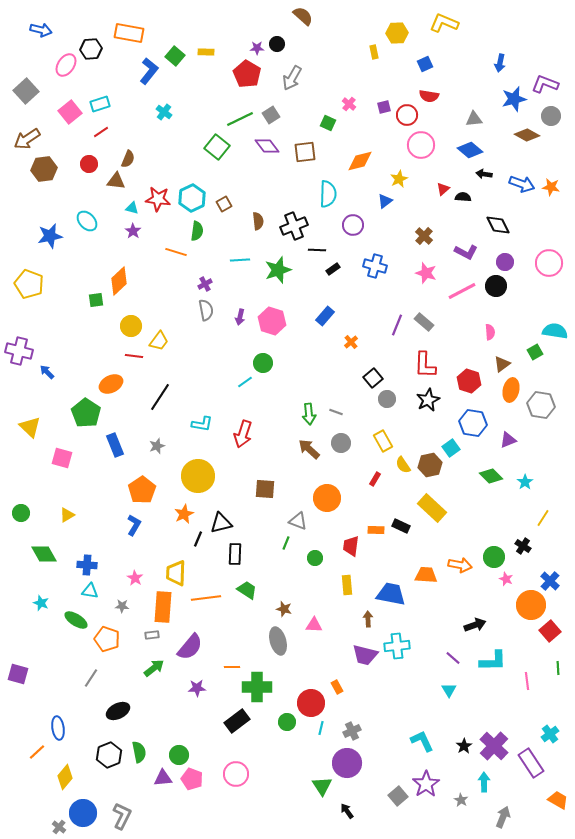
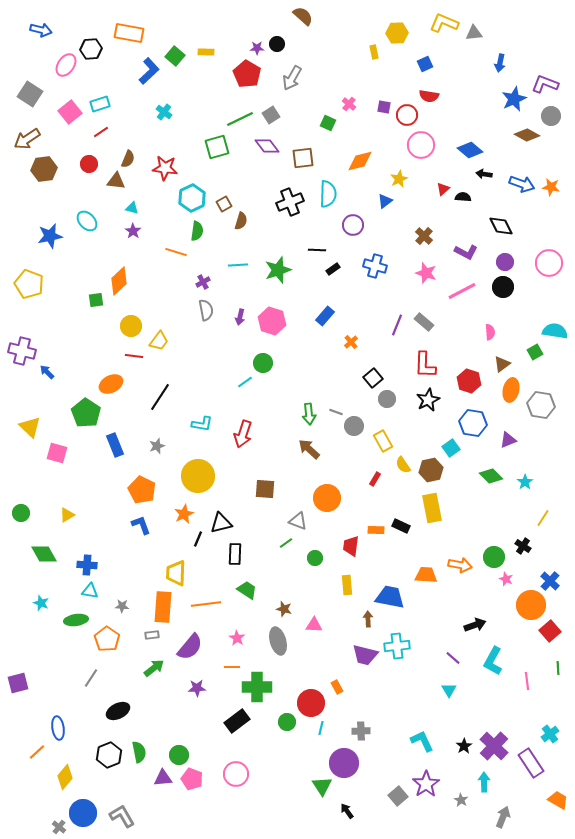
blue L-shape at (149, 71): rotated 8 degrees clockwise
gray square at (26, 91): moved 4 px right, 3 px down; rotated 15 degrees counterclockwise
blue star at (514, 99): rotated 10 degrees counterclockwise
purple square at (384, 107): rotated 24 degrees clockwise
gray triangle at (474, 119): moved 86 px up
green square at (217, 147): rotated 35 degrees clockwise
brown square at (305, 152): moved 2 px left, 6 px down
red star at (158, 199): moved 7 px right, 31 px up
brown semicircle at (258, 221): moved 17 px left; rotated 24 degrees clockwise
black diamond at (498, 225): moved 3 px right, 1 px down
black cross at (294, 226): moved 4 px left, 24 px up
cyan line at (240, 260): moved 2 px left, 5 px down
purple cross at (205, 284): moved 2 px left, 2 px up
black circle at (496, 286): moved 7 px right, 1 px down
purple cross at (19, 351): moved 3 px right
gray circle at (341, 443): moved 13 px right, 17 px up
pink square at (62, 458): moved 5 px left, 5 px up
brown hexagon at (430, 465): moved 1 px right, 5 px down
orange pentagon at (142, 490): rotated 12 degrees counterclockwise
yellow rectangle at (432, 508): rotated 36 degrees clockwise
blue L-shape at (134, 525): moved 7 px right; rotated 50 degrees counterclockwise
green line at (286, 543): rotated 32 degrees clockwise
pink star at (135, 578): moved 102 px right, 60 px down
blue trapezoid at (391, 594): moved 1 px left, 3 px down
orange line at (206, 598): moved 6 px down
green ellipse at (76, 620): rotated 40 degrees counterclockwise
orange pentagon at (107, 639): rotated 15 degrees clockwise
cyan L-shape at (493, 661): rotated 120 degrees clockwise
purple square at (18, 674): moved 9 px down; rotated 30 degrees counterclockwise
gray cross at (352, 731): moved 9 px right; rotated 24 degrees clockwise
purple circle at (347, 763): moved 3 px left
gray L-shape at (122, 816): rotated 56 degrees counterclockwise
